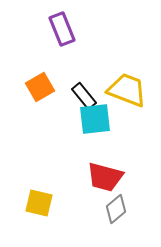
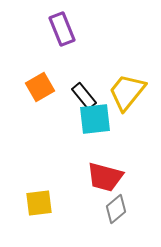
yellow trapezoid: moved 2 px down; rotated 72 degrees counterclockwise
yellow square: rotated 20 degrees counterclockwise
